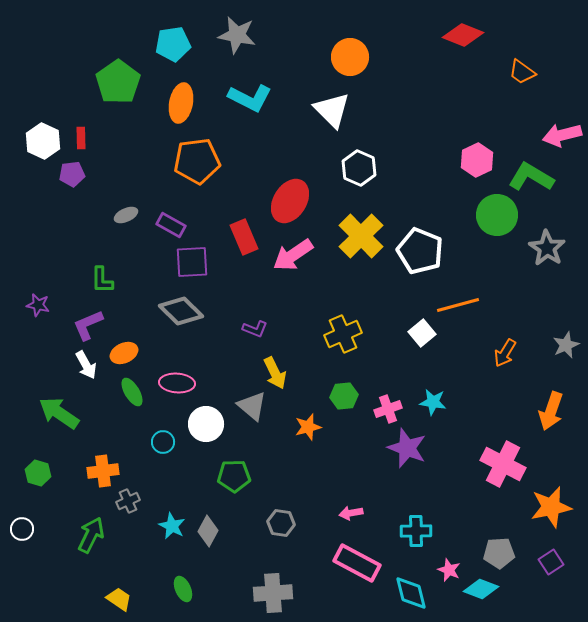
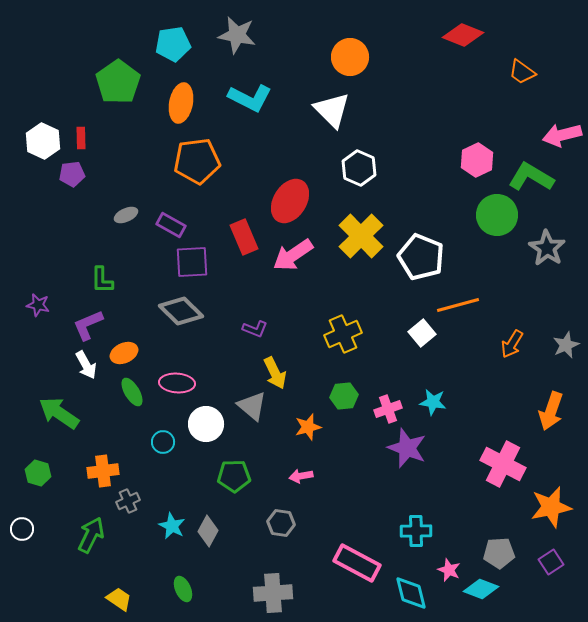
white pentagon at (420, 251): moved 1 px right, 6 px down
orange arrow at (505, 353): moved 7 px right, 9 px up
pink arrow at (351, 513): moved 50 px left, 37 px up
